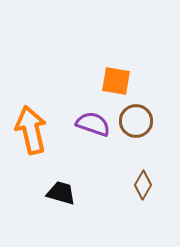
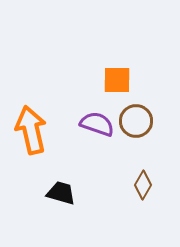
orange square: moved 1 px right, 1 px up; rotated 8 degrees counterclockwise
purple semicircle: moved 4 px right
